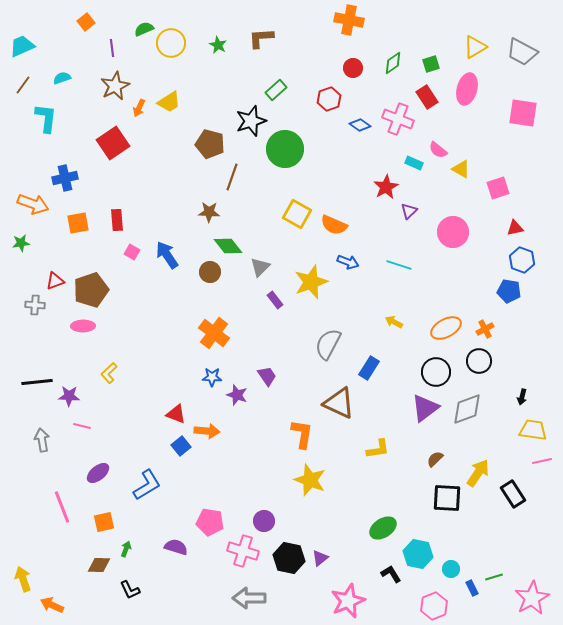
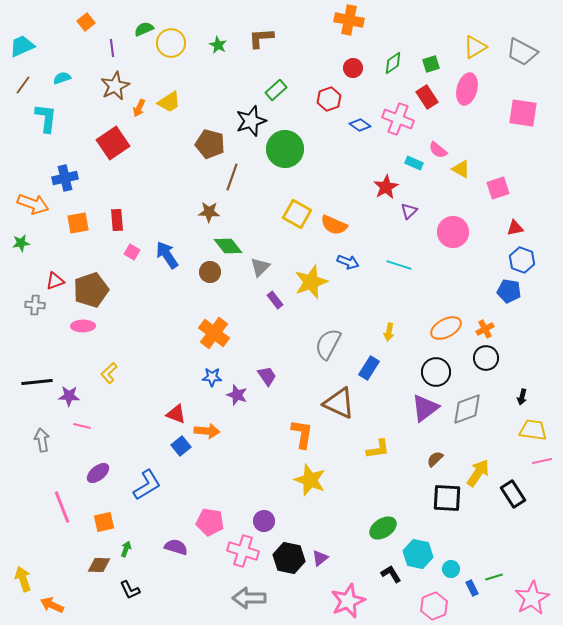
yellow arrow at (394, 322): moved 5 px left, 10 px down; rotated 108 degrees counterclockwise
black circle at (479, 361): moved 7 px right, 3 px up
